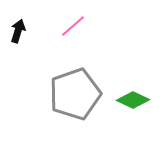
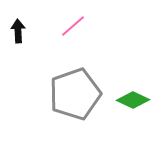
black arrow: rotated 20 degrees counterclockwise
